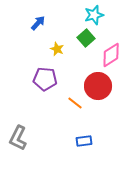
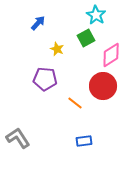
cyan star: moved 2 px right; rotated 24 degrees counterclockwise
green square: rotated 12 degrees clockwise
red circle: moved 5 px right
gray L-shape: rotated 120 degrees clockwise
